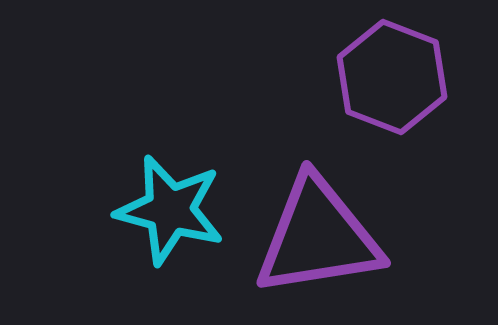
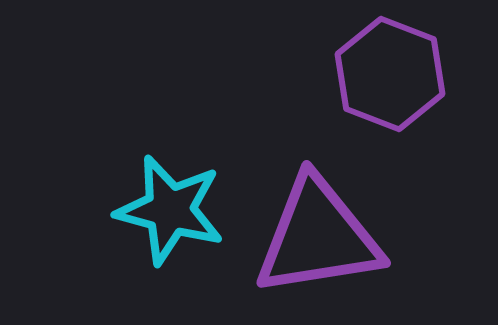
purple hexagon: moved 2 px left, 3 px up
